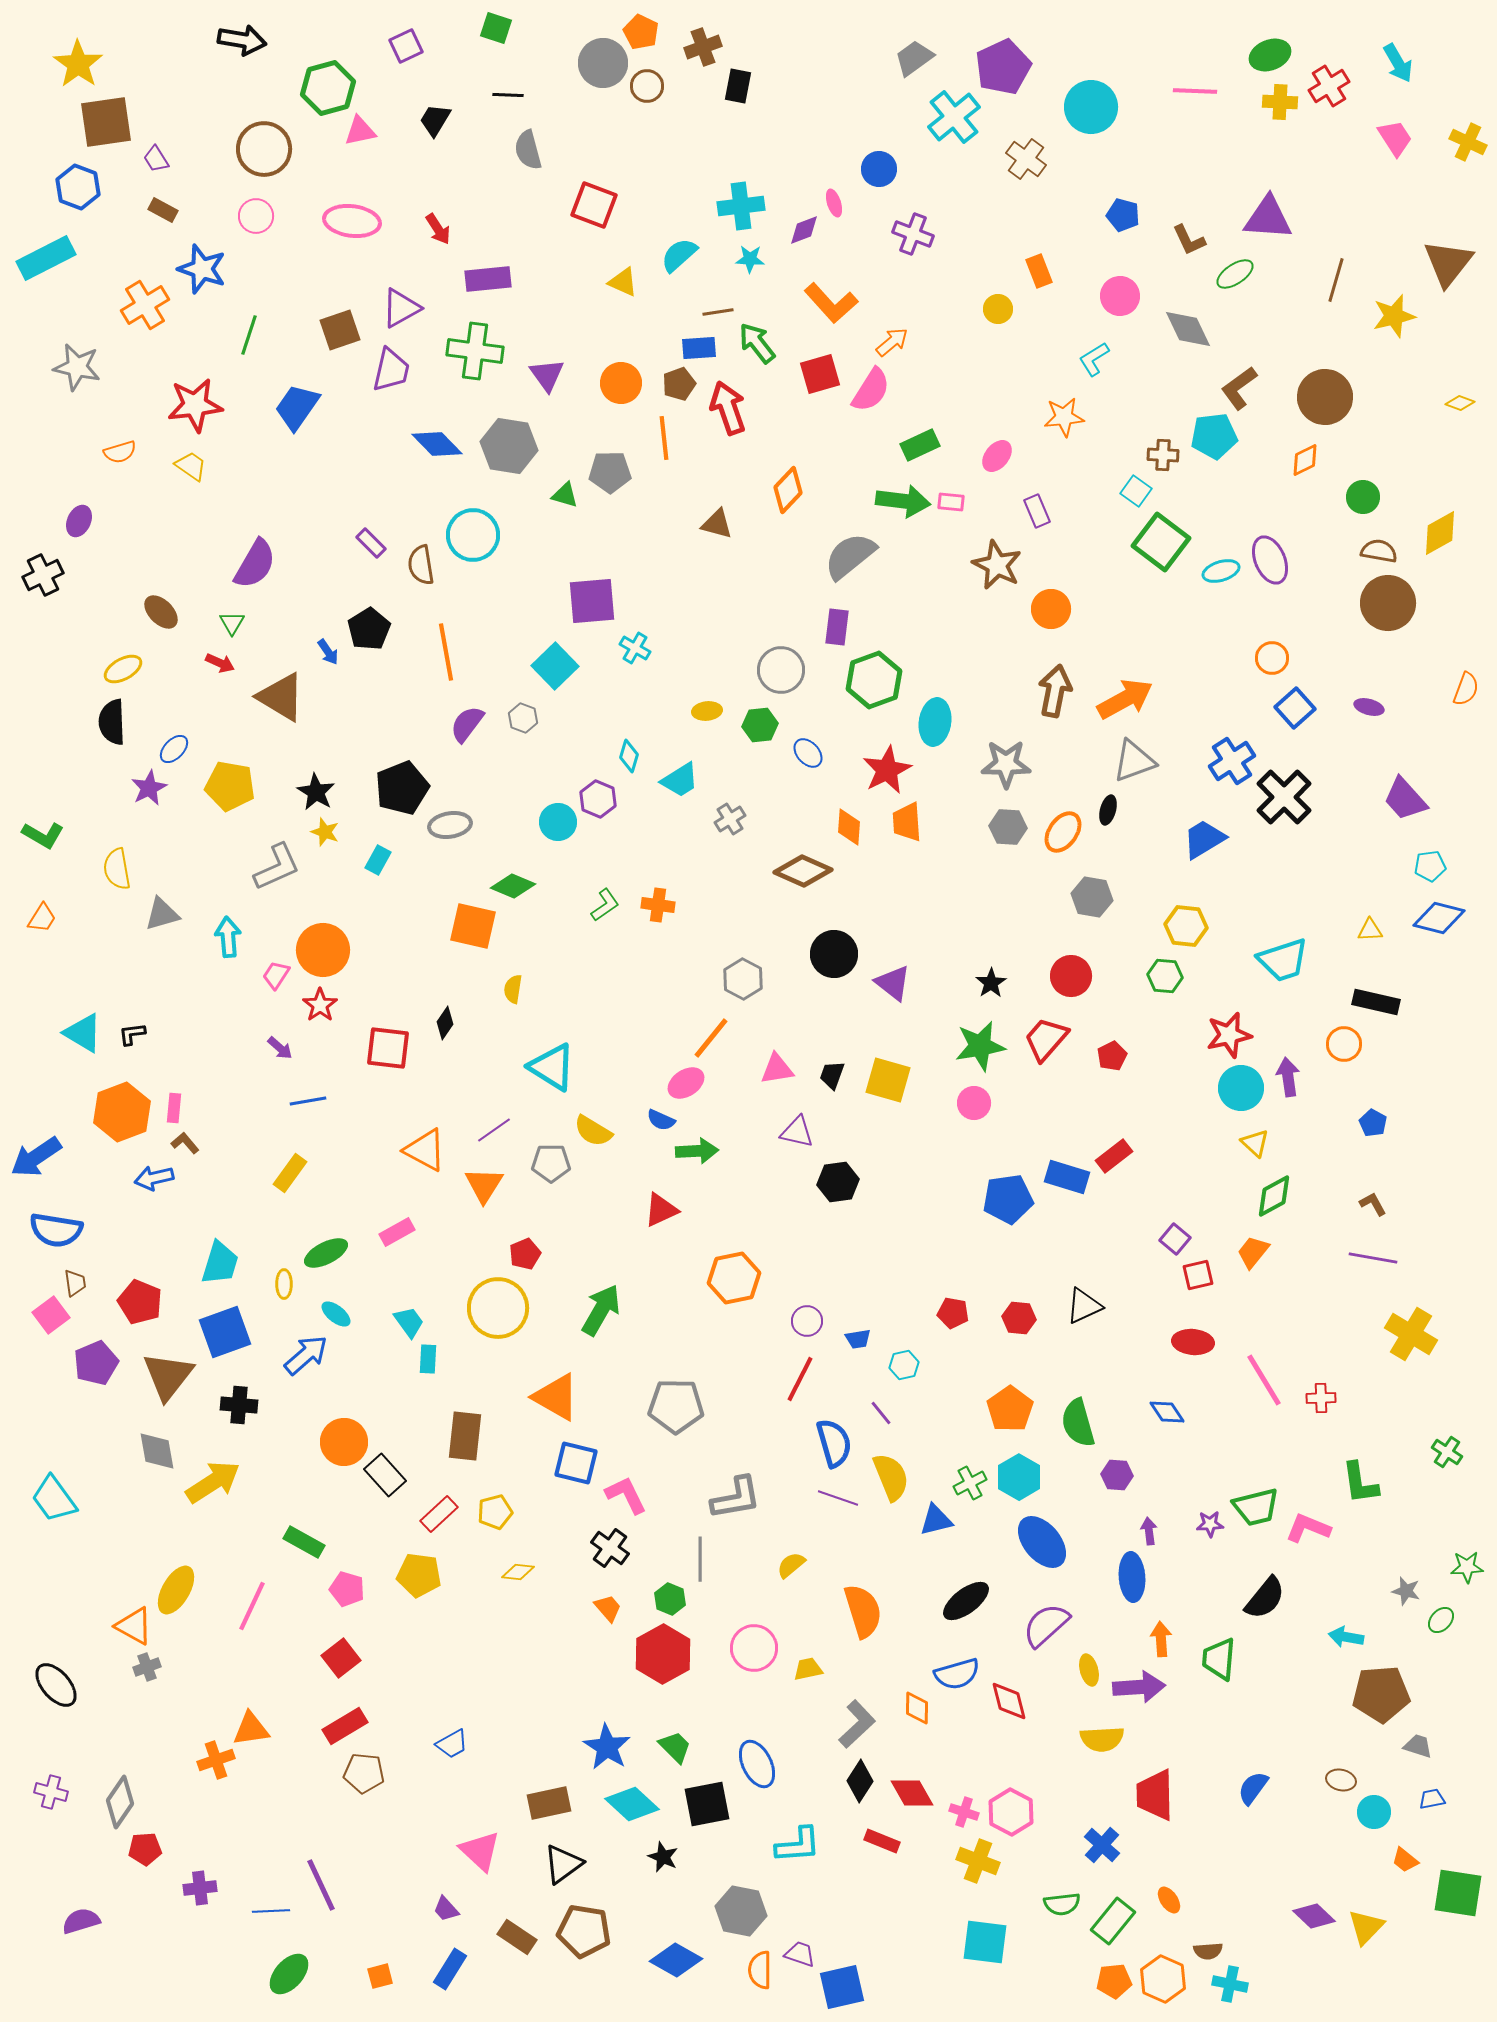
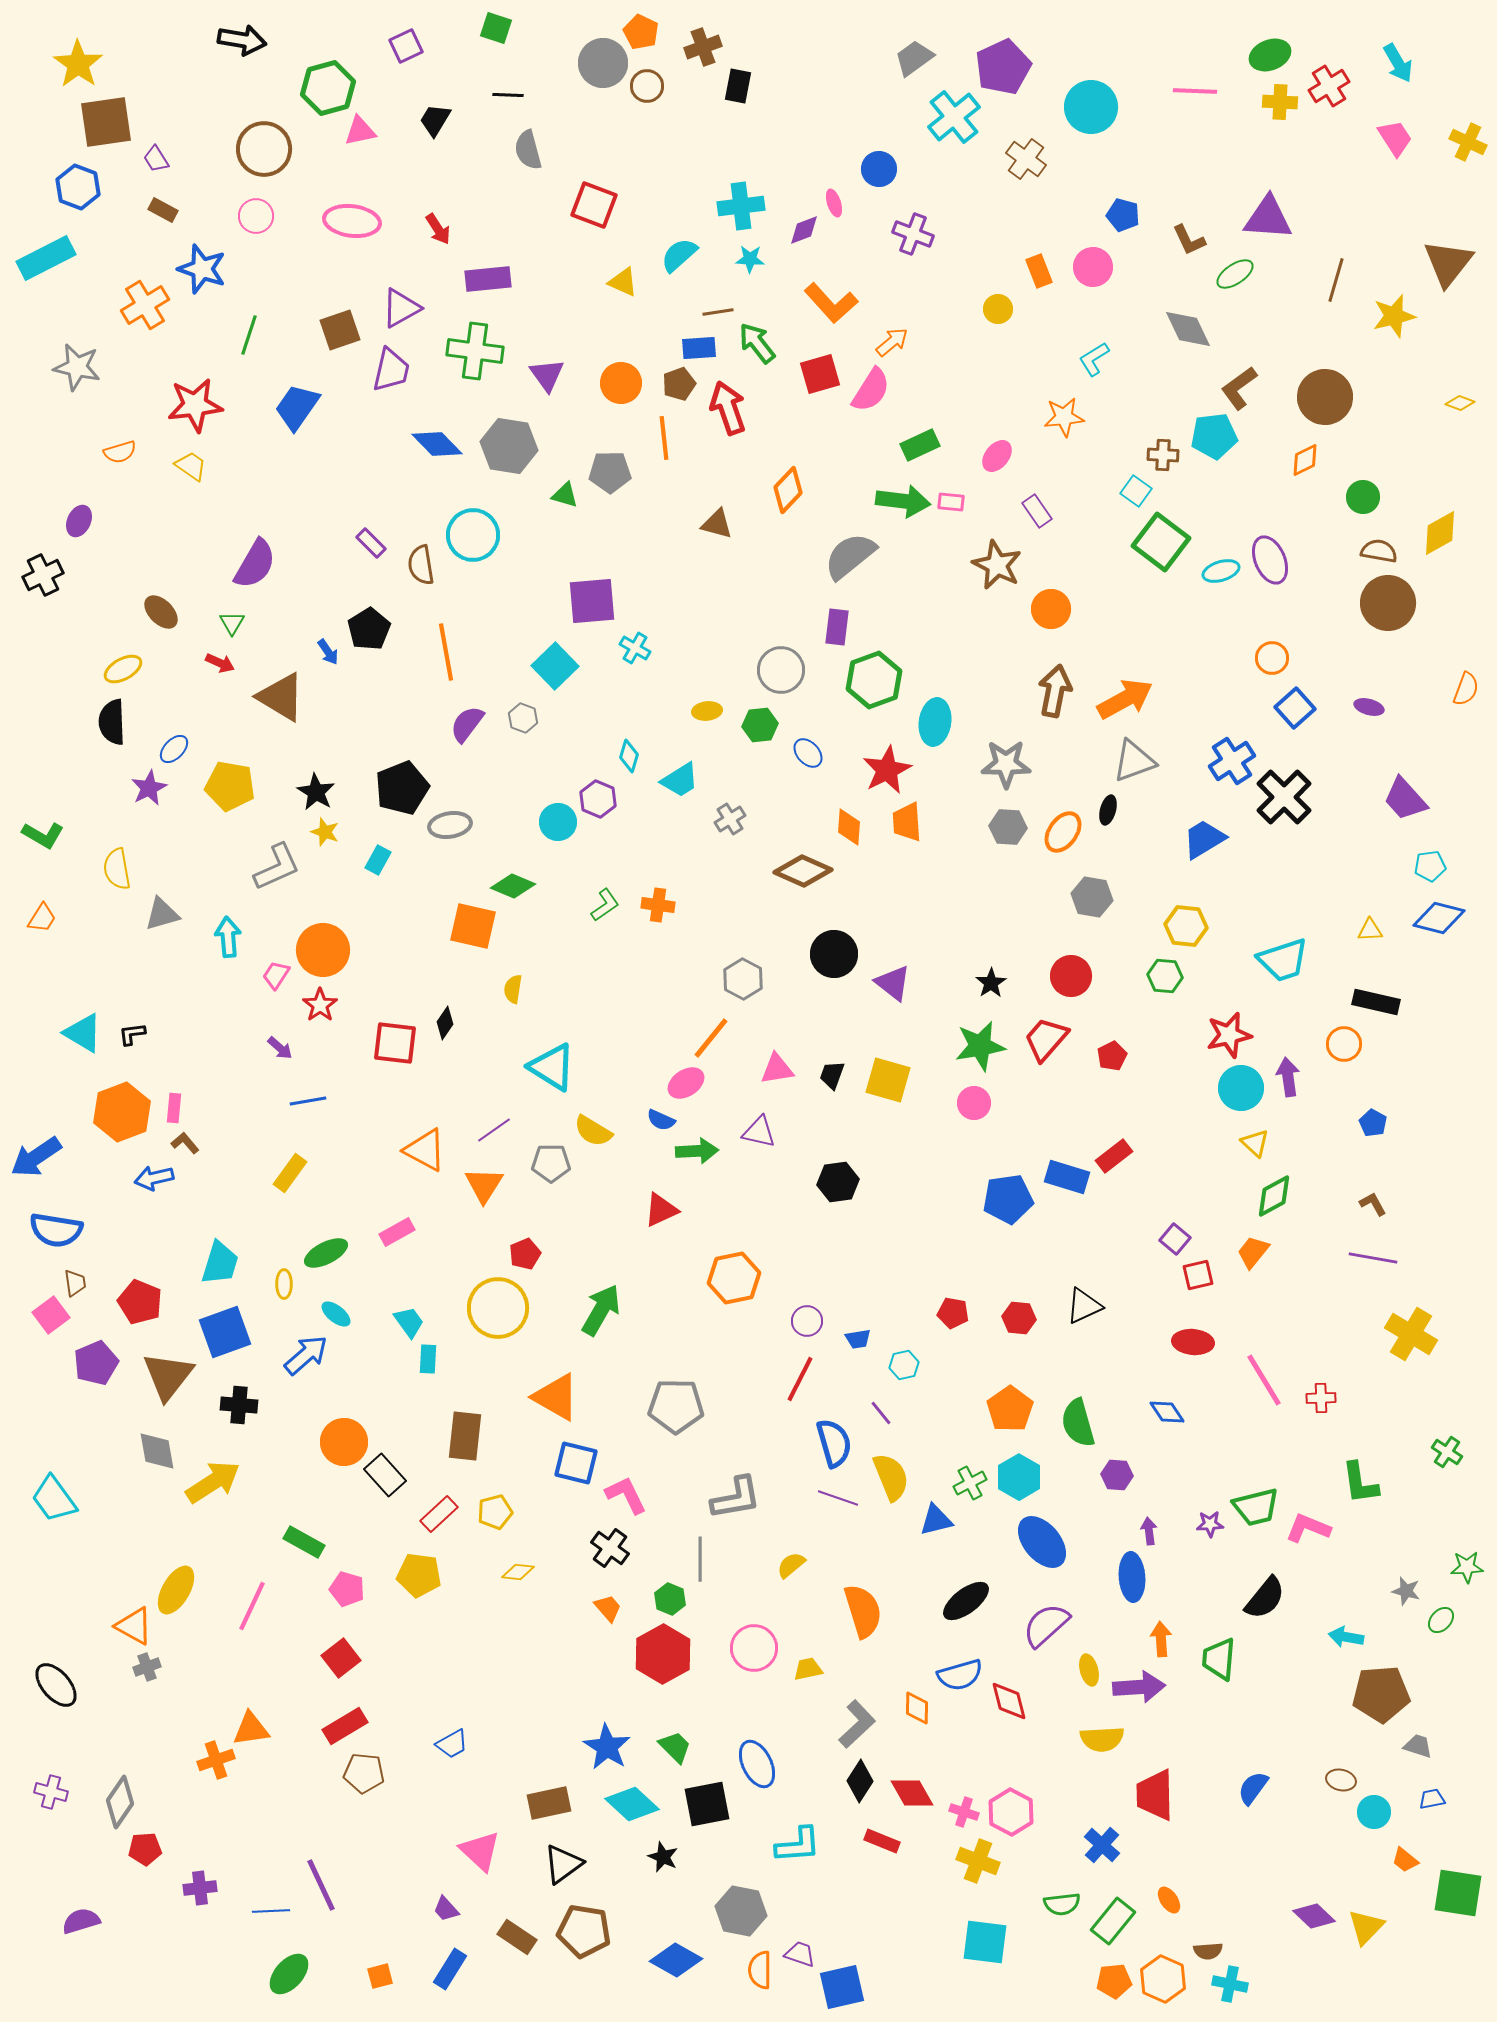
pink circle at (1120, 296): moved 27 px left, 29 px up
purple rectangle at (1037, 511): rotated 12 degrees counterclockwise
red square at (388, 1048): moved 7 px right, 5 px up
purple triangle at (797, 1132): moved 38 px left
blue semicircle at (957, 1674): moved 3 px right, 1 px down
